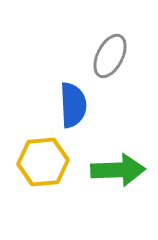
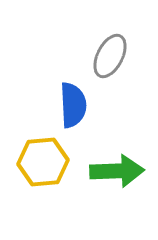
green arrow: moved 1 px left, 1 px down
